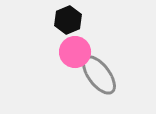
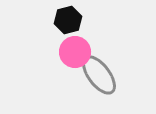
black hexagon: rotated 8 degrees clockwise
